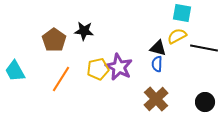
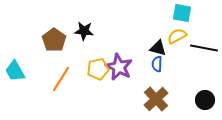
black circle: moved 2 px up
